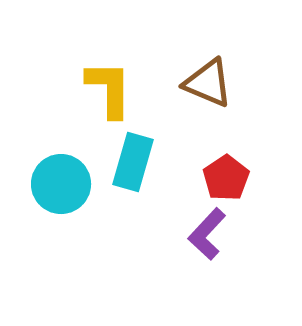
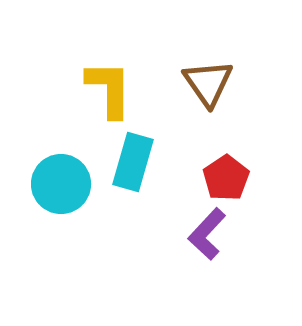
brown triangle: rotated 32 degrees clockwise
